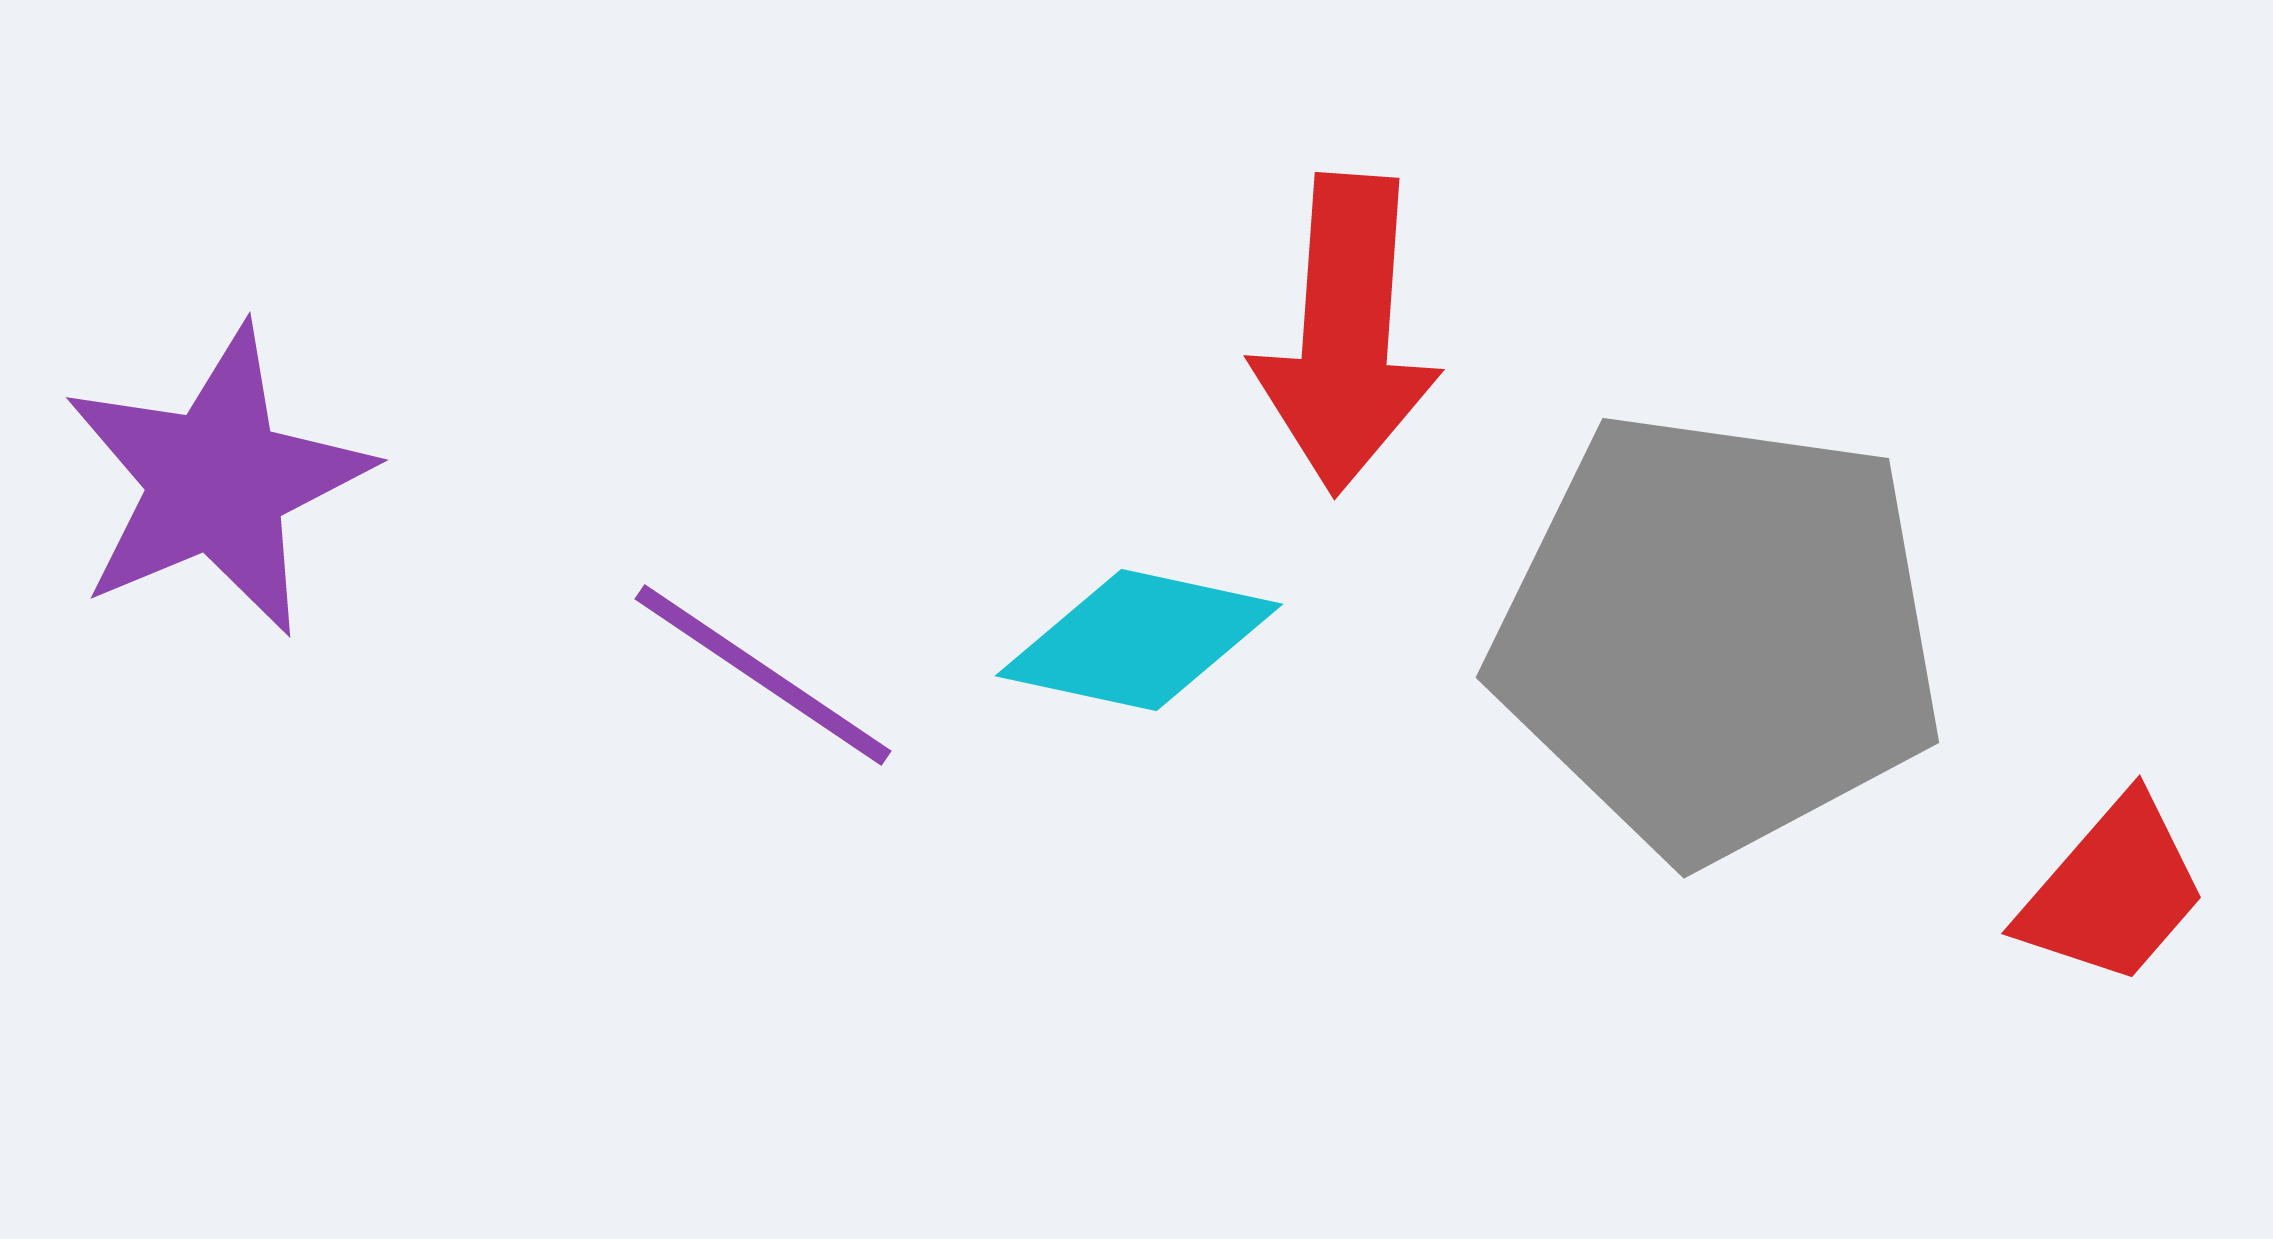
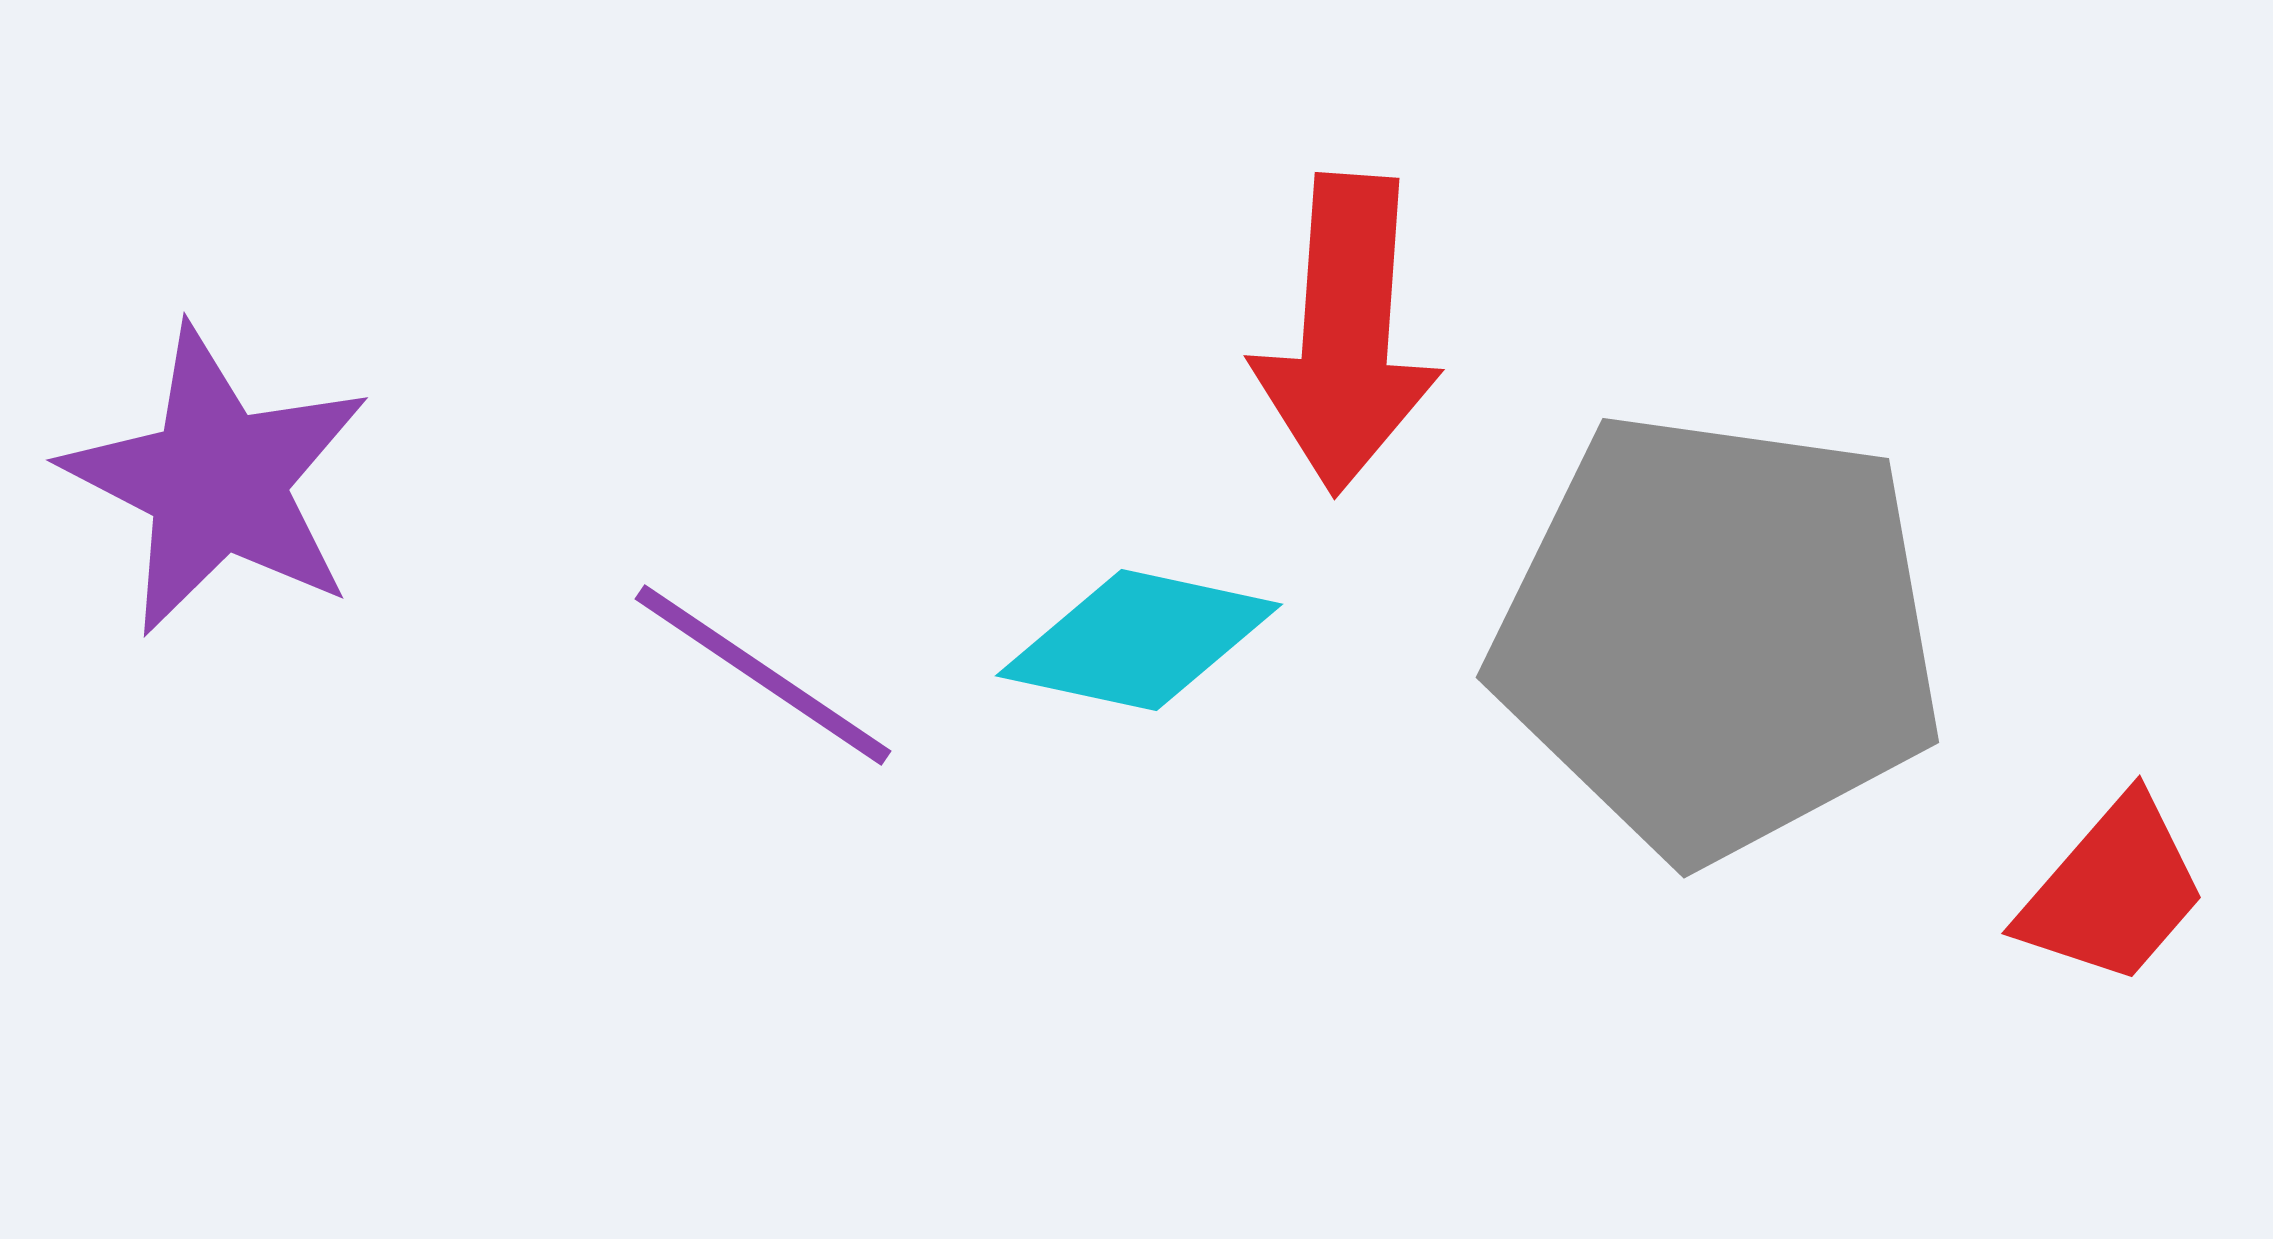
purple star: rotated 22 degrees counterclockwise
